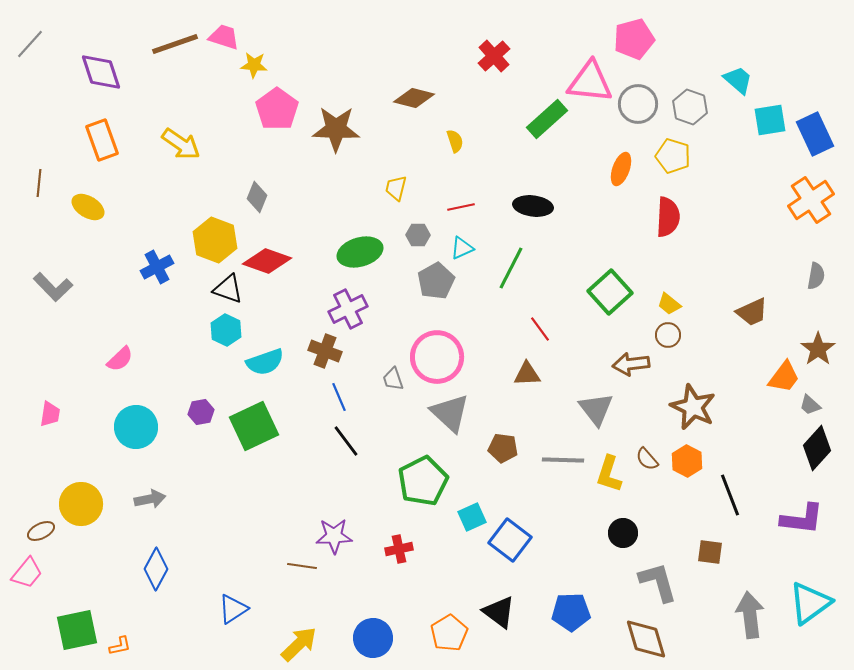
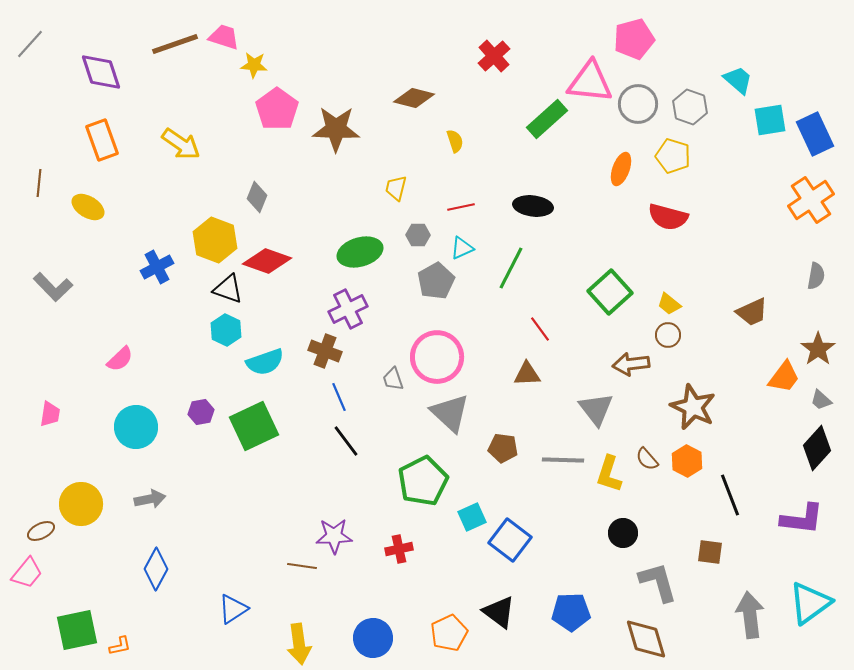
red semicircle at (668, 217): rotated 102 degrees clockwise
gray trapezoid at (810, 405): moved 11 px right, 5 px up
orange pentagon at (449, 633): rotated 6 degrees clockwise
yellow arrow at (299, 644): rotated 126 degrees clockwise
